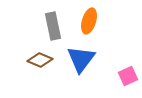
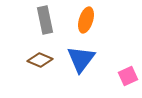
orange ellipse: moved 3 px left, 1 px up
gray rectangle: moved 8 px left, 6 px up
